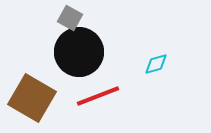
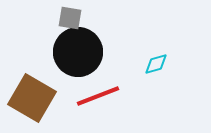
gray square: rotated 20 degrees counterclockwise
black circle: moved 1 px left
